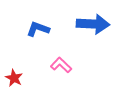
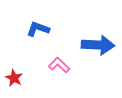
blue arrow: moved 5 px right, 21 px down
pink L-shape: moved 2 px left
